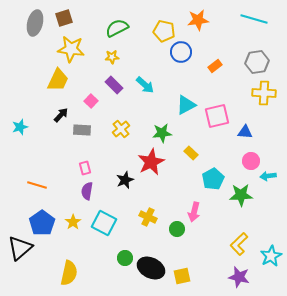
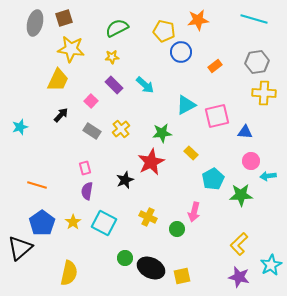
gray rectangle at (82, 130): moved 10 px right, 1 px down; rotated 30 degrees clockwise
cyan star at (271, 256): moved 9 px down
